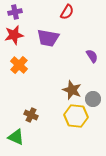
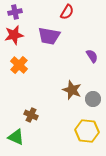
purple trapezoid: moved 1 px right, 2 px up
yellow hexagon: moved 11 px right, 15 px down
